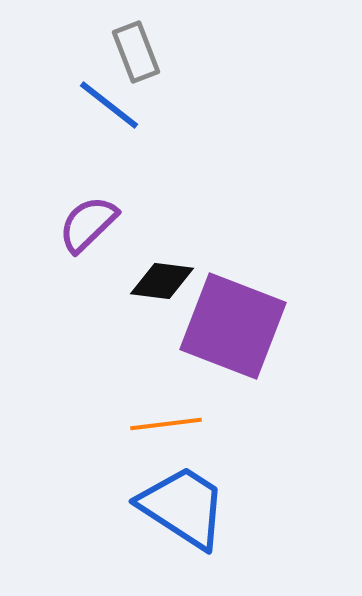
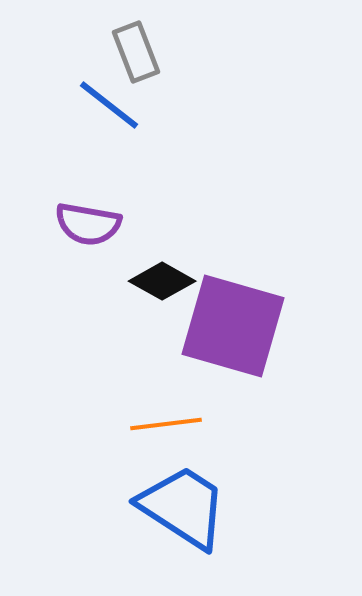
purple semicircle: rotated 126 degrees counterclockwise
black diamond: rotated 22 degrees clockwise
purple square: rotated 5 degrees counterclockwise
